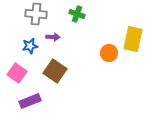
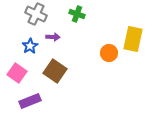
gray cross: rotated 20 degrees clockwise
blue star: rotated 21 degrees counterclockwise
